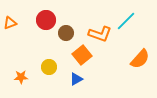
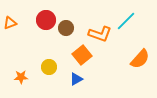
brown circle: moved 5 px up
